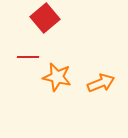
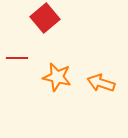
red line: moved 11 px left, 1 px down
orange arrow: rotated 140 degrees counterclockwise
